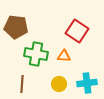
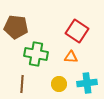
orange triangle: moved 7 px right, 1 px down
